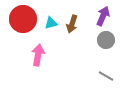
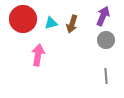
gray line: rotated 56 degrees clockwise
